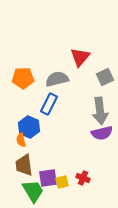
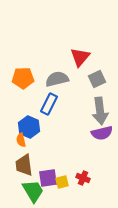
gray square: moved 8 px left, 2 px down
